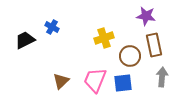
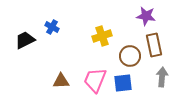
yellow cross: moved 2 px left, 2 px up
brown triangle: rotated 42 degrees clockwise
